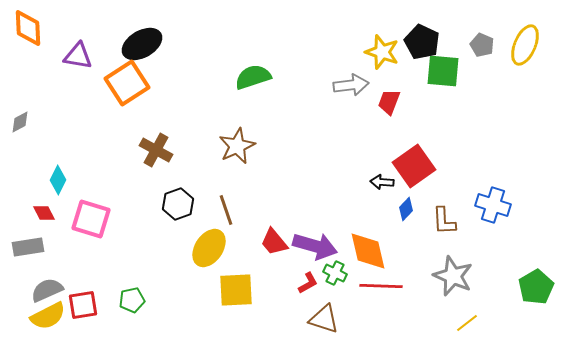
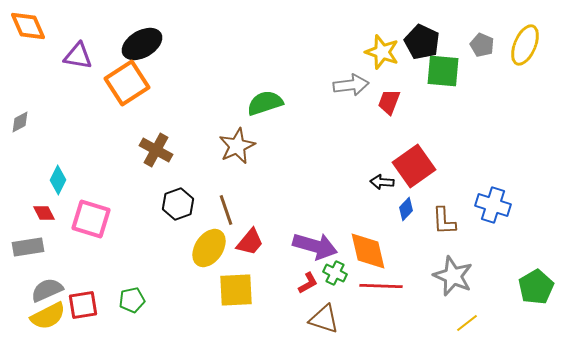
orange diamond at (28, 28): moved 2 px up; rotated 21 degrees counterclockwise
green semicircle at (253, 77): moved 12 px right, 26 px down
red trapezoid at (274, 242): moved 24 px left; rotated 100 degrees counterclockwise
